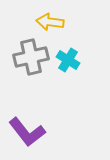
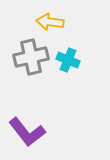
cyan cross: rotated 10 degrees counterclockwise
